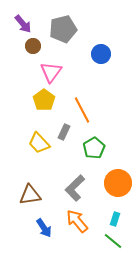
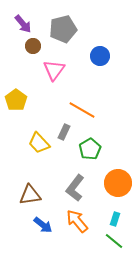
blue circle: moved 1 px left, 2 px down
pink triangle: moved 3 px right, 2 px up
yellow pentagon: moved 28 px left
orange line: rotated 32 degrees counterclockwise
green pentagon: moved 4 px left, 1 px down
gray L-shape: rotated 8 degrees counterclockwise
blue arrow: moved 1 px left, 3 px up; rotated 18 degrees counterclockwise
green line: moved 1 px right
